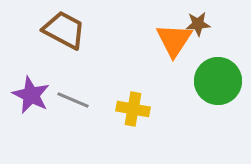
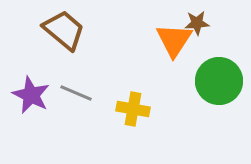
brown star: moved 1 px left, 1 px up
brown trapezoid: rotated 12 degrees clockwise
green circle: moved 1 px right
gray line: moved 3 px right, 7 px up
